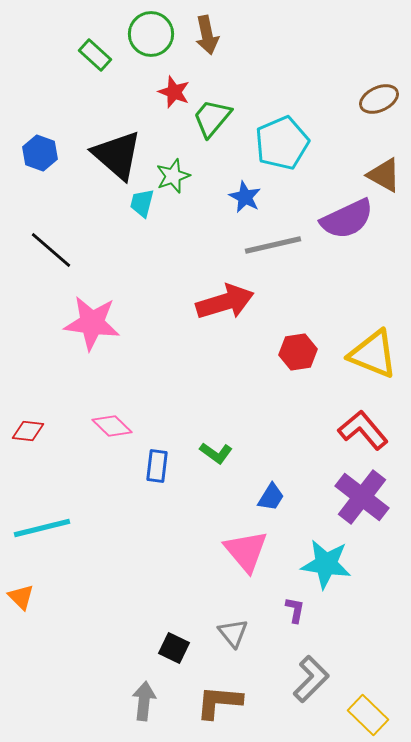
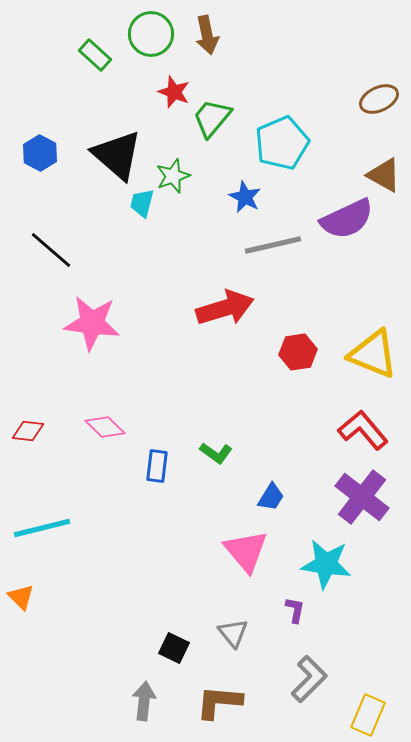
blue hexagon: rotated 8 degrees clockwise
red arrow: moved 6 px down
pink diamond: moved 7 px left, 1 px down
gray L-shape: moved 2 px left
yellow rectangle: rotated 69 degrees clockwise
